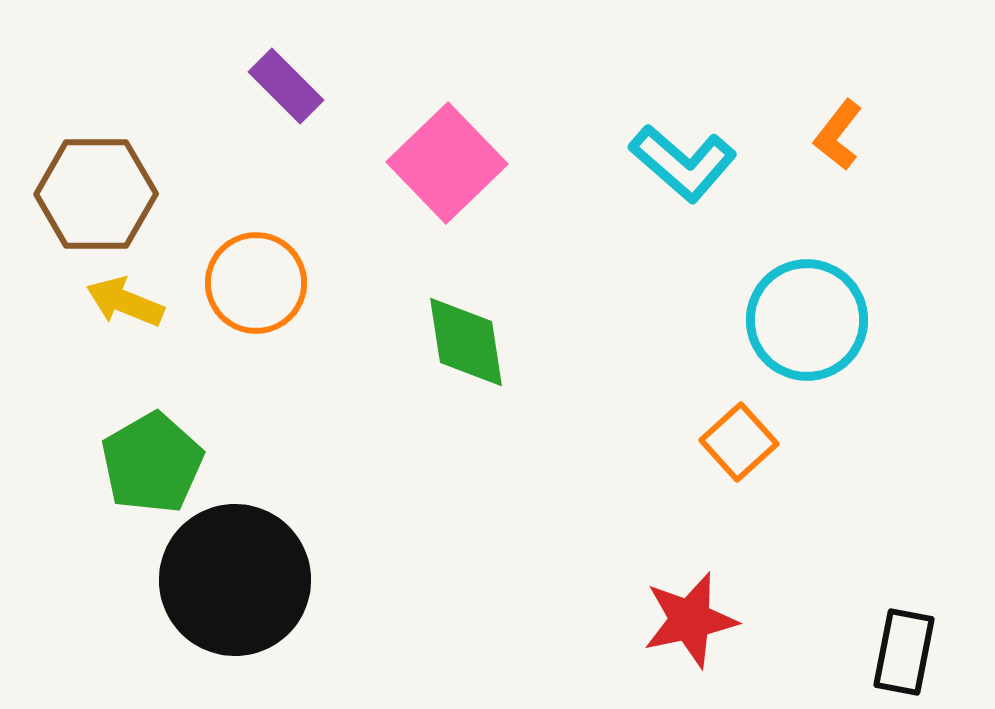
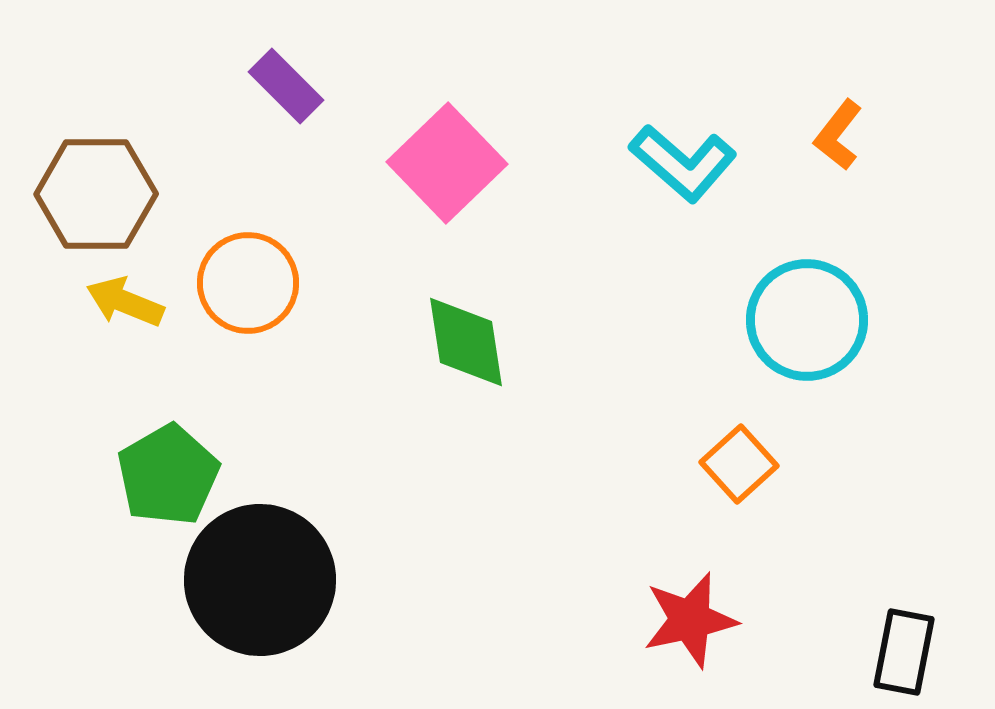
orange circle: moved 8 px left
orange square: moved 22 px down
green pentagon: moved 16 px right, 12 px down
black circle: moved 25 px right
